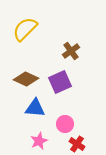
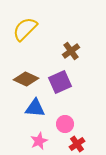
red cross: rotated 21 degrees clockwise
